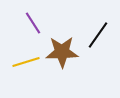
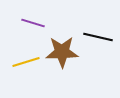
purple line: rotated 40 degrees counterclockwise
black line: moved 2 px down; rotated 68 degrees clockwise
